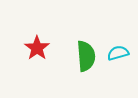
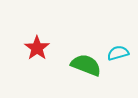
green semicircle: moved 9 px down; rotated 64 degrees counterclockwise
